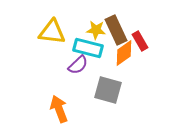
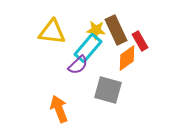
cyan rectangle: rotated 64 degrees counterclockwise
orange diamond: moved 3 px right, 5 px down
